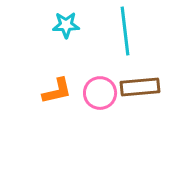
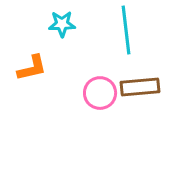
cyan star: moved 4 px left, 1 px up
cyan line: moved 1 px right, 1 px up
orange L-shape: moved 25 px left, 23 px up
